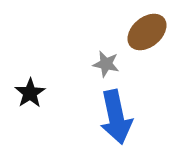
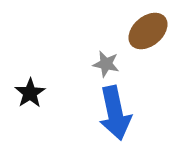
brown ellipse: moved 1 px right, 1 px up
blue arrow: moved 1 px left, 4 px up
